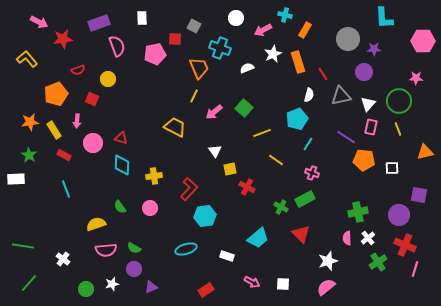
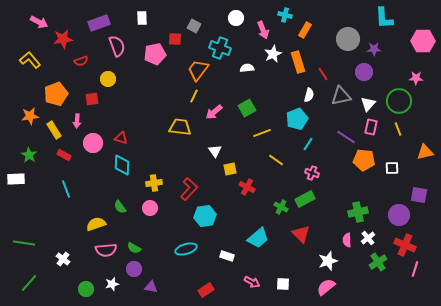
pink arrow at (263, 30): rotated 84 degrees counterclockwise
yellow L-shape at (27, 59): moved 3 px right, 1 px down
orange trapezoid at (199, 68): moved 1 px left, 2 px down; rotated 120 degrees counterclockwise
white semicircle at (247, 68): rotated 16 degrees clockwise
red semicircle at (78, 70): moved 3 px right, 9 px up
red square at (92, 99): rotated 32 degrees counterclockwise
green square at (244, 108): moved 3 px right; rotated 18 degrees clockwise
orange star at (30, 122): moved 6 px up
yellow trapezoid at (175, 127): moved 5 px right; rotated 20 degrees counterclockwise
yellow cross at (154, 176): moved 7 px down
pink semicircle at (347, 238): moved 2 px down
green line at (23, 246): moved 1 px right, 3 px up
purple triangle at (151, 287): rotated 32 degrees clockwise
